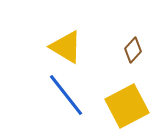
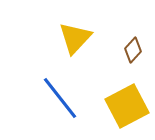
yellow triangle: moved 9 px right, 9 px up; rotated 42 degrees clockwise
blue line: moved 6 px left, 3 px down
